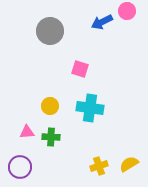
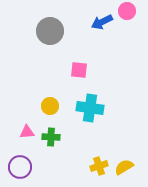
pink square: moved 1 px left, 1 px down; rotated 12 degrees counterclockwise
yellow semicircle: moved 5 px left, 3 px down
